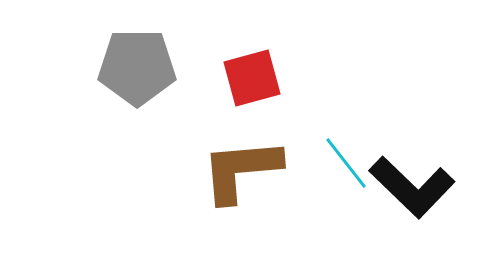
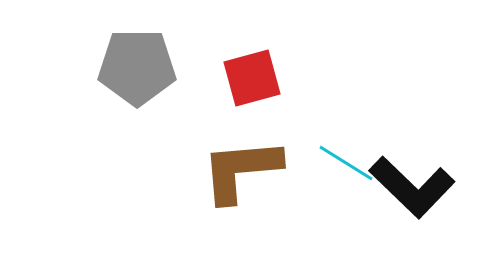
cyan line: rotated 20 degrees counterclockwise
